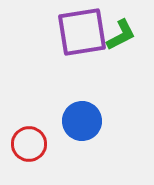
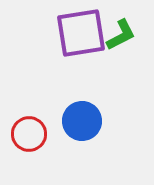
purple square: moved 1 px left, 1 px down
red circle: moved 10 px up
